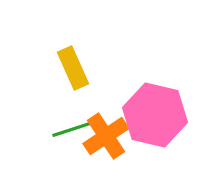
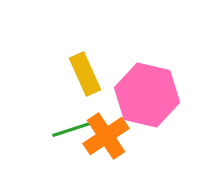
yellow rectangle: moved 12 px right, 6 px down
pink hexagon: moved 8 px left, 20 px up
